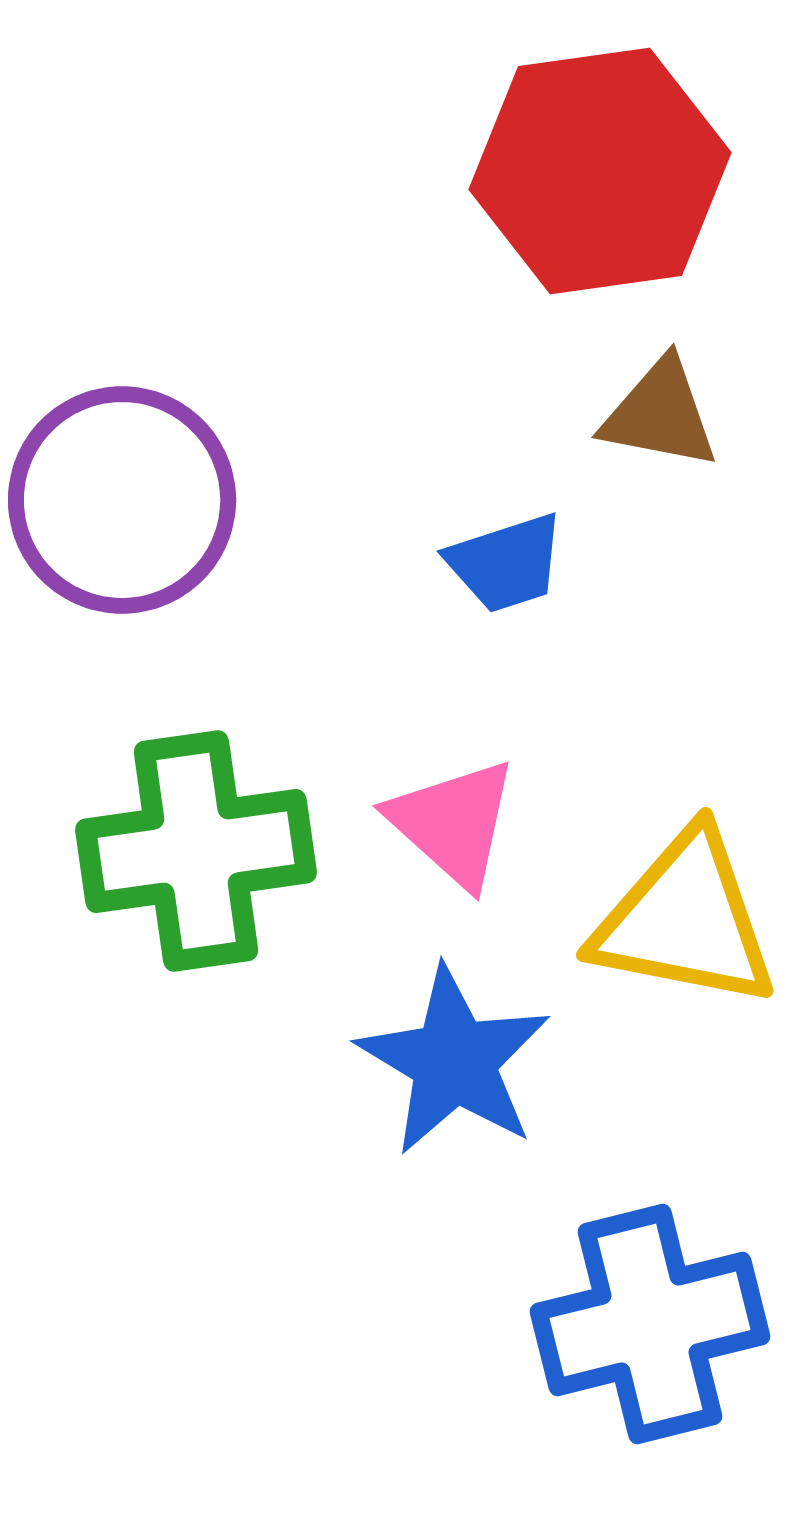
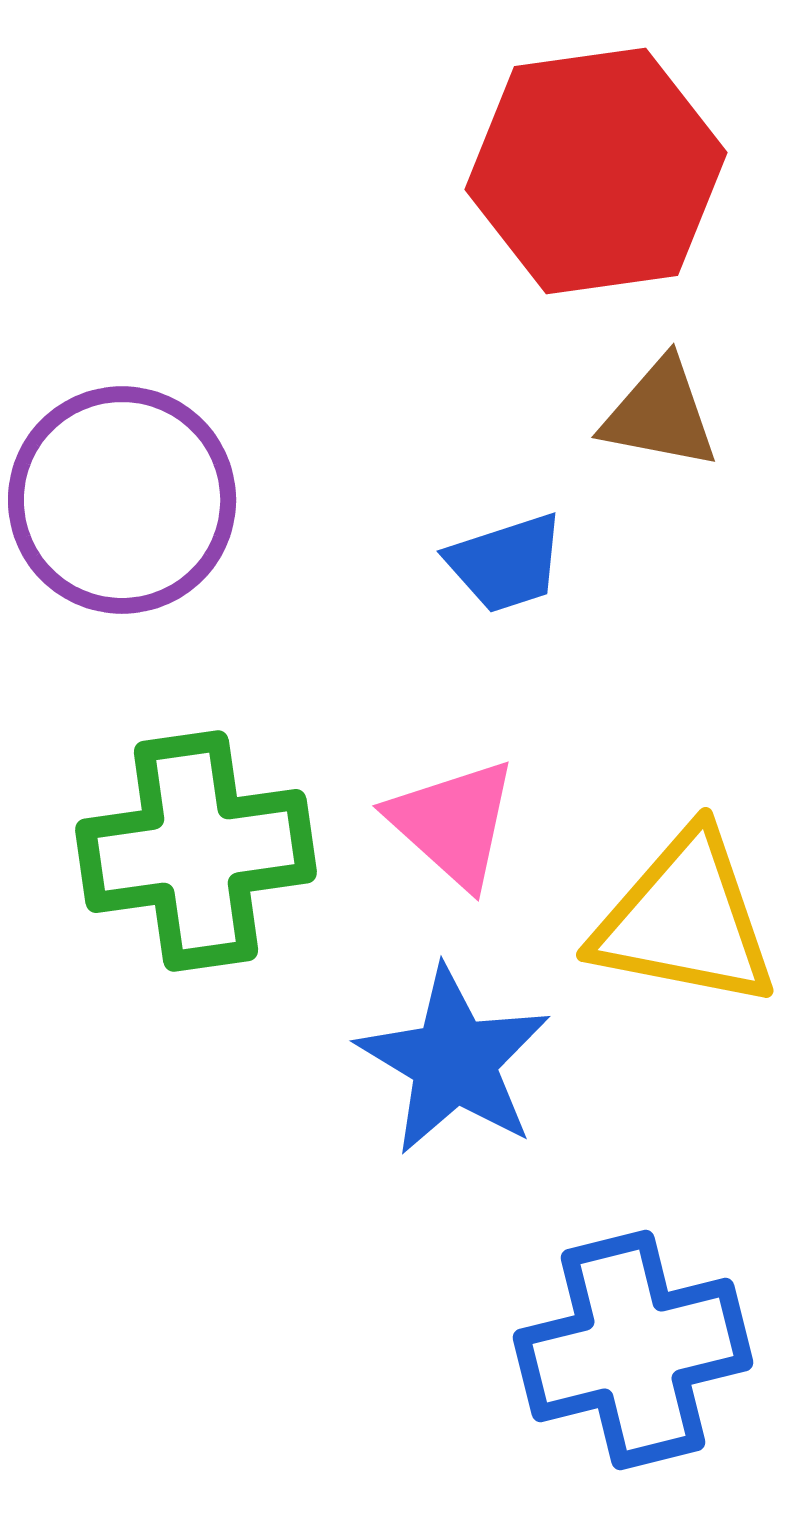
red hexagon: moved 4 px left
blue cross: moved 17 px left, 26 px down
